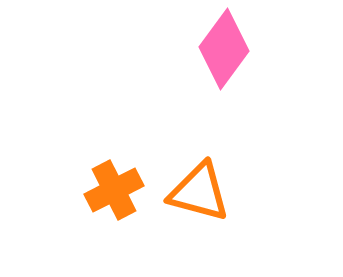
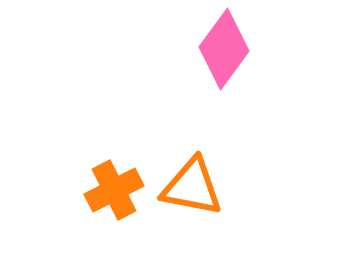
orange triangle: moved 7 px left, 5 px up; rotated 4 degrees counterclockwise
